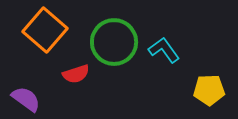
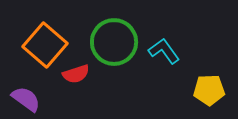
orange square: moved 15 px down
cyan L-shape: moved 1 px down
